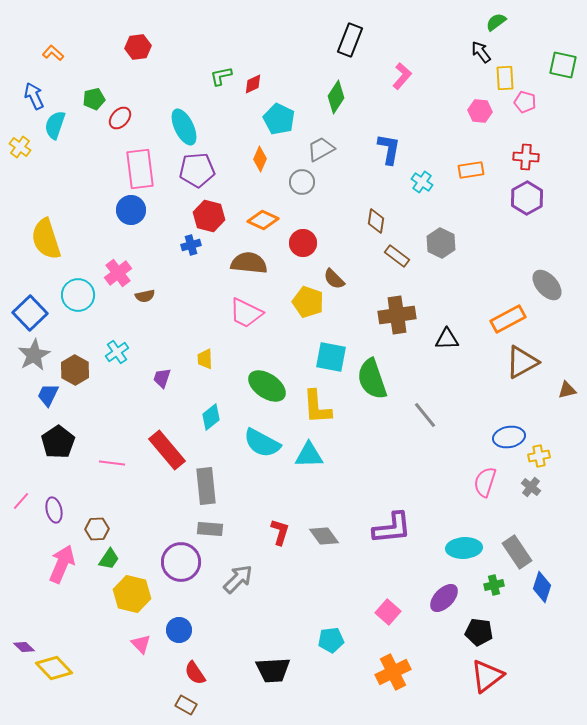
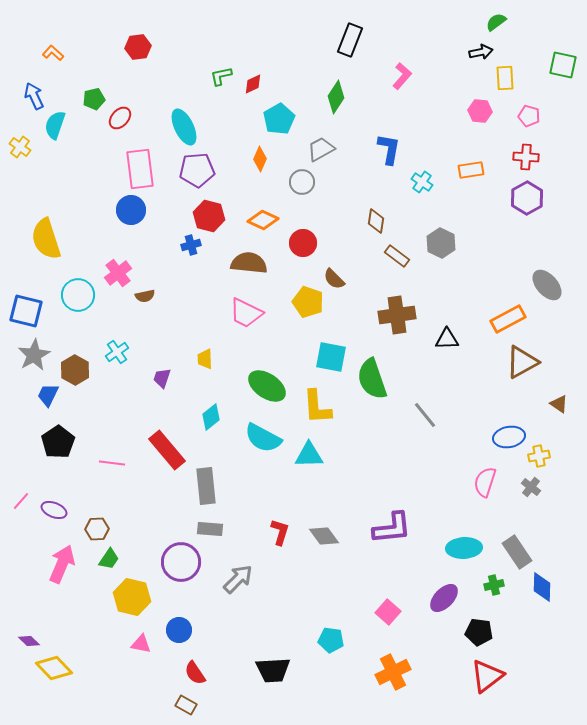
black arrow at (481, 52): rotated 115 degrees clockwise
pink pentagon at (525, 102): moved 4 px right, 14 px down
cyan pentagon at (279, 119): rotated 16 degrees clockwise
blue square at (30, 313): moved 4 px left, 2 px up; rotated 32 degrees counterclockwise
brown triangle at (567, 390): moved 8 px left, 14 px down; rotated 48 degrees clockwise
cyan semicircle at (262, 443): moved 1 px right, 5 px up
purple ellipse at (54, 510): rotated 55 degrees counterclockwise
blue diamond at (542, 587): rotated 16 degrees counterclockwise
yellow hexagon at (132, 594): moved 3 px down
cyan pentagon at (331, 640): rotated 15 degrees clockwise
pink triangle at (141, 644): rotated 35 degrees counterclockwise
purple diamond at (24, 647): moved 5 px right, 6 px up
